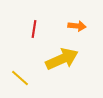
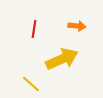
yellow line: moved 11 px right, 6 px down
